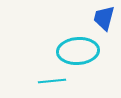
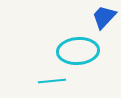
blue trapezoid: moved 1 px up; rotated 28 degrees clockwise
